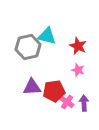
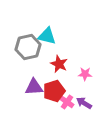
red star: moved 19 px left, 18 px down
pink star: moved 7 px right, 4 px down; rotated 16 degrees counterclockwise
purple triangle: moved 2 px right
red pentagon: rotated 10 degrees counterclockwise
purple arrow: rotated 56 degrees counterclockwise
